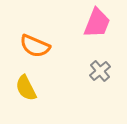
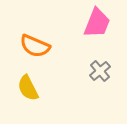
yellow semicircle: moved 2 px right
